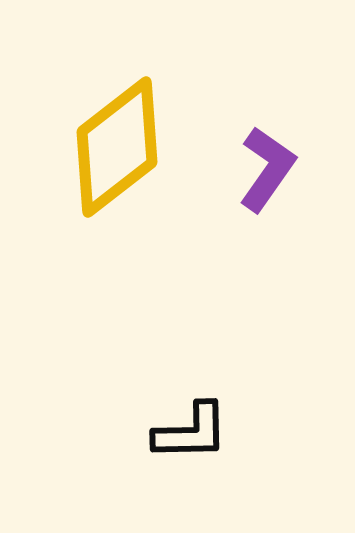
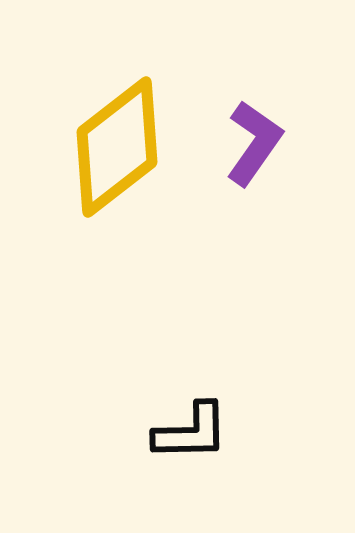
purple L-shape: moved 13 px left, 26 px up
